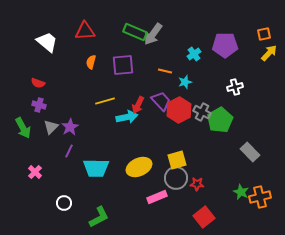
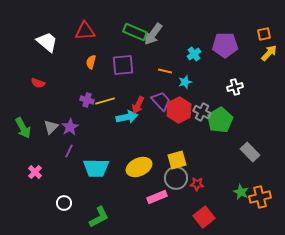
purple cross: moved 48 px right, 5 px up
